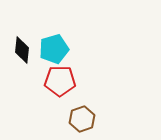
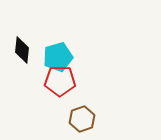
cyan pentagon: moved 4 px right, 8 px down
